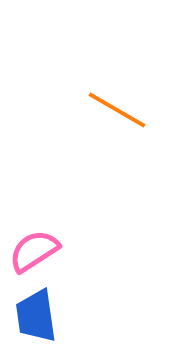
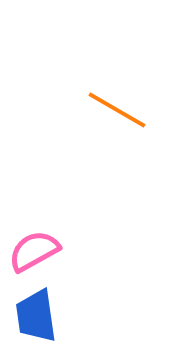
pink semicircle: rotated 4 degrees clockwise
